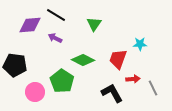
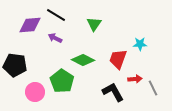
red arrow: moved 2 px right
black L-shape: moved 1 px right, 1 px up
